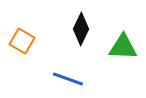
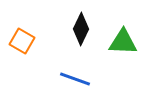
green triangle: moved 5 px up
blue line: moved 7 px right
